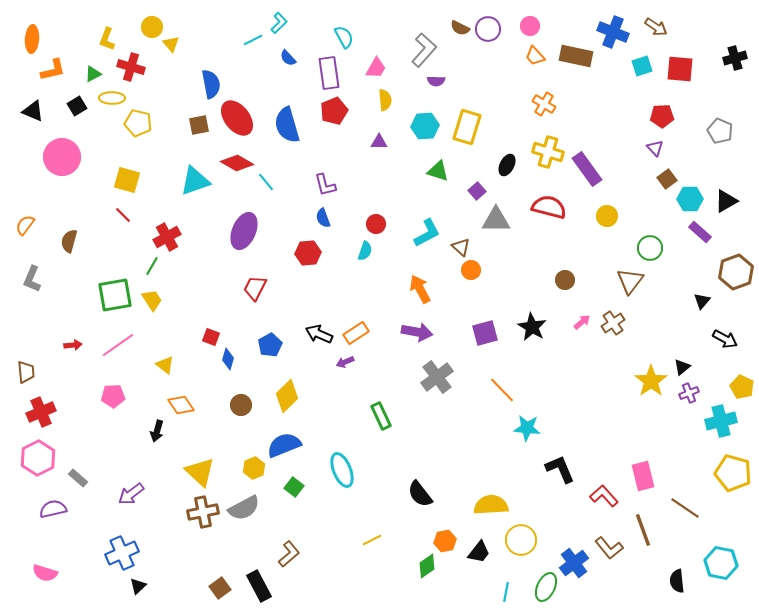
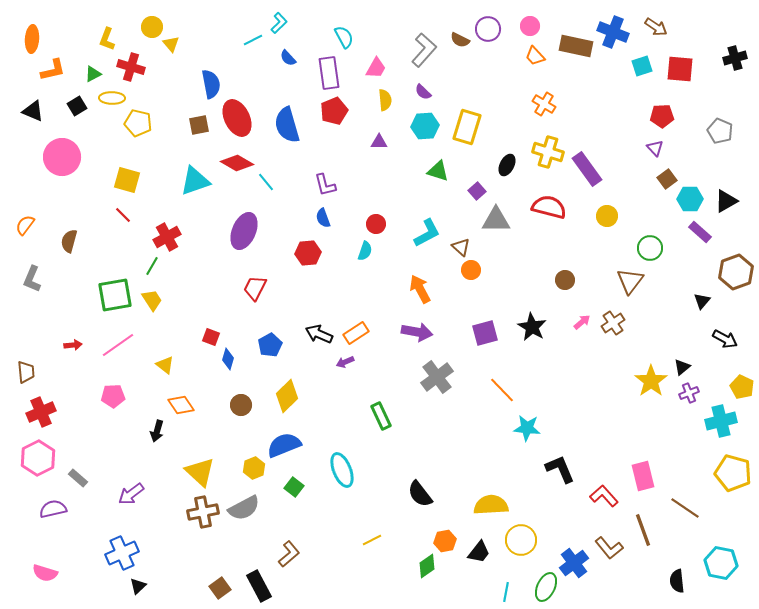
brown semicircle at (460, 28): moved 12 px down
brown rectangle at (576, 56): moved 10 px up
purple semicircle at (436, 81): moved 13 px left, 11 px down; rotated 42 degrees clockwise
red ellipse at (237, 118): rotated 12 degrees clockwise
